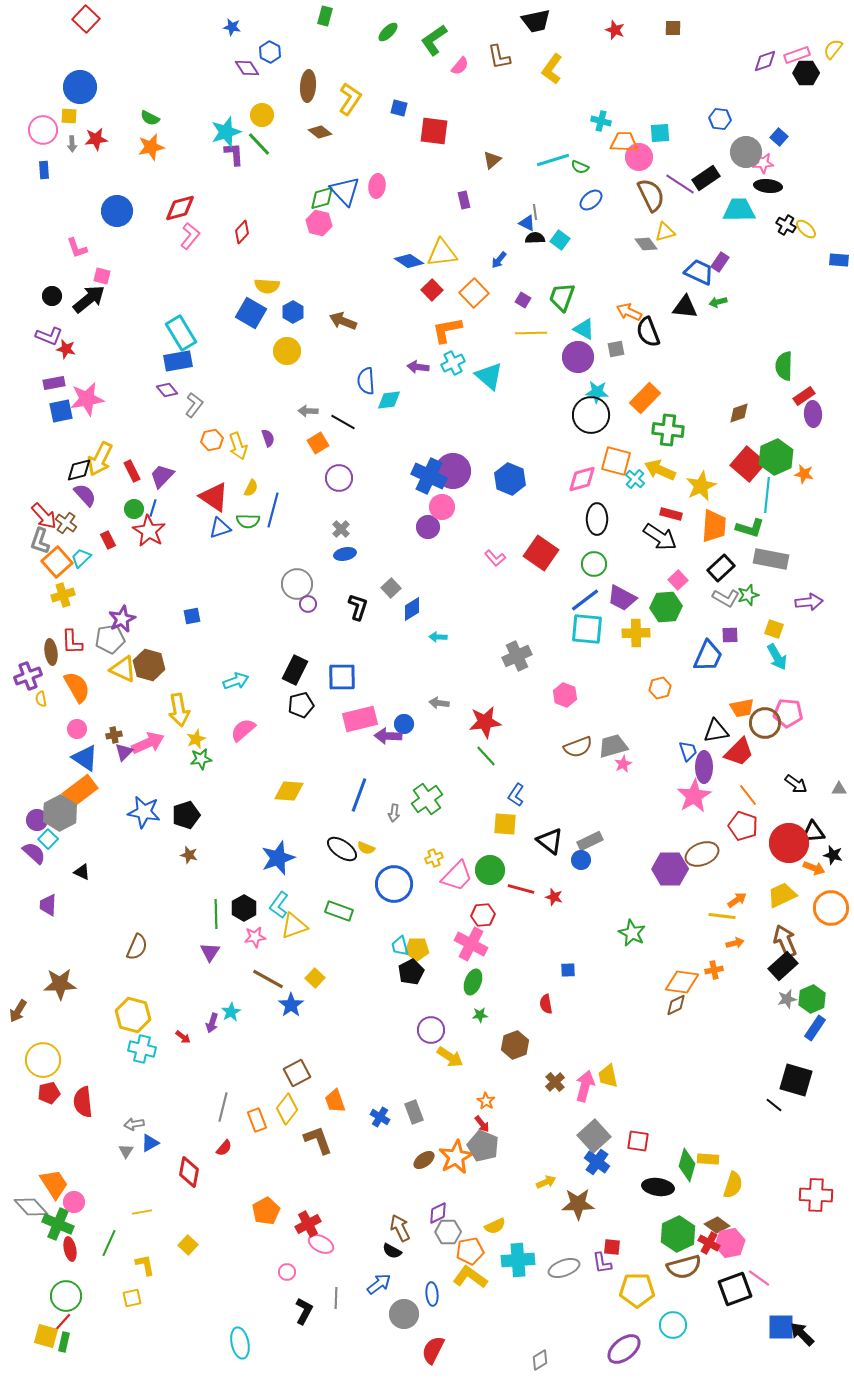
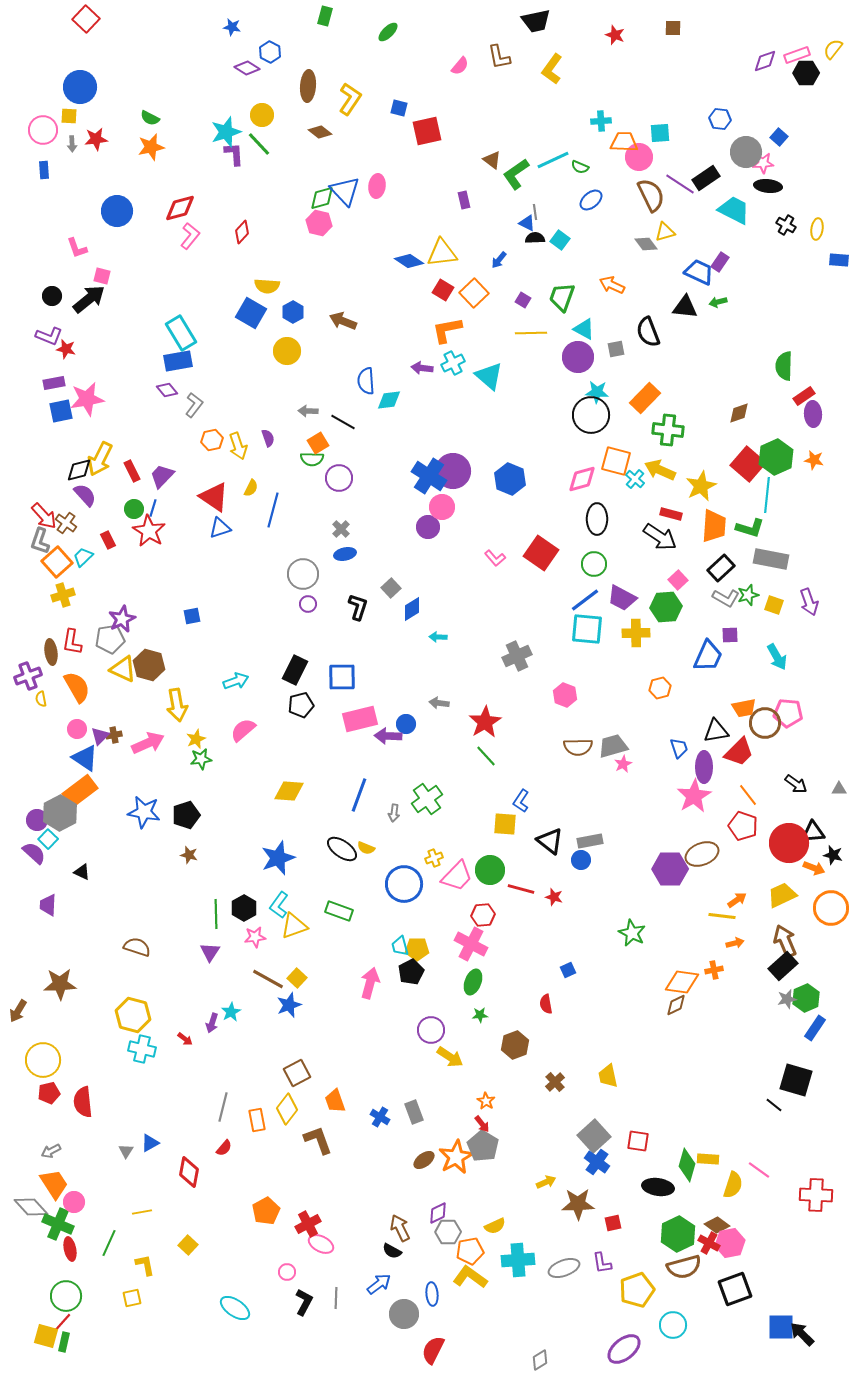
red star at (615, 30): moved 5 px down
green L-shape at (434, 40): moved 82 px right, 134 px down
purple diamond at (247, 68): rotated 25 degrees counterclockwise
cyan cross at (601, 121): rotated 18 degrees counterclockwise
red square at (434, 131): moved 7 px left; rotated 20 degrees counterclockwise
brown triangle at (492, 160): rotated 42 degrees counterclockwise
cyan line at (553, 160): rotated 8 degrees counterclockwise
cyan trapezoid at (739, 210): moved 5 px left; rotated 28 degrees clockwise
yellow ellipse at (806, 229): moved 11 px right; rotated 55 degrees clockwise
red square at (432, 290): moved 11 px right; rotated 15 degrees counterclockwise
orange arrow at (629, 312): moved 17 px left, 27 px up
purple arrow at (418, 367): moved 4 px right, 1 px down
orange star at (804, 474): moved 10 px right, 14 px up
blue cross at (429, 476): rotated 8 degrees clockwise
green semicircle at (248, 521): moved 64 px right, 62 px up
cyan trapezoid at (81, 558): moved 2 px right, 1 px up
gray circle at (297, 584): moved 6 px right, 10 px up
purple arrow at (809, 602): rotated 76 degrees clockwise
yellow square at (774, 629): moved 24 px up
red L-shape at (72, 642): rotated 12 degrees clockwise
orange trapezoid at (742, 708): moved 2 px right
yellow arrow at (179, 710): moved 2 px left, 5 px up
red star at (485, 722): rotated 24 degrees counterclockwise
blue circle at (404, 724): moved 2 px right
brown semicircle at (578, 747): rotated 20 degrees clockwise
blue trapezoid at (688, 751): moved 9 px left, 3 px up
purple triangle at (124, 752): moved 24 px left, 16 px up
blue L-shape at (516, 795): moved 5 px right, 6 px down
gray rectangle at (590, 841): rotated 15 degrees clockwise
blue circle at (394, 884): moved 10 px right
brown semicircle at (137, 947): rotated 96 degrees counterclockwise
blue square at (568, 970): rotated 21 degrees counterclockwise
yellow square at (315, 978): moved 18 px left
green hexagon at (812, 999): moved 6 px left, 1 px up
blue star at (291, 1005): moved 2 px left; rotated 15 degrees clockwise
red arrow at (183, 1037): moved 2 px right, 2 px down
pink arrow at (585, 1086): moved 215 px left, 103 px up
orange rectangle at (257, 1120): rotated 10 degrees clockwise
gray arrow at (134, 1124): moved 83 px left, 27 px down; rotated 18 degrees counterclockwise
gray pentagon at (483, 1146): rotated 8 degrees clockwise
red square at (612, 1247): moved 1 px right, 24 px up; rotated 18 degrees counterclockwise
pink line at (759, 1278): moved 108 px up
yellow pentagon at (637, 1290): rotated 20 degrees counterclockwise
black L-shape at (304, 1311): moved 9 px up
cyan ellipse at (240, 1343): moved 5 px left, 35 px up; rotated 44 degrees counterclockwise
